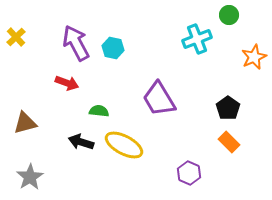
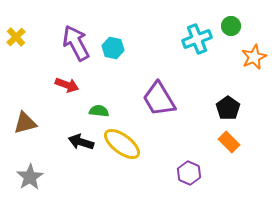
green circle: moved 2 px right, 11 px down
red arrow: moved 2 px down
yellow ellipse: moved 2 px left, 1 px up; rotated 9 degrees clockwise
